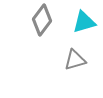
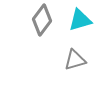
cyan triangle: moved 4 px left, 2 px up
